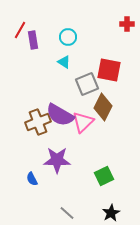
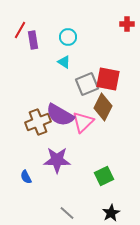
red square: moved 1 px left, 9 px down
blue semicircle: moved 6 px left, 2 px up
